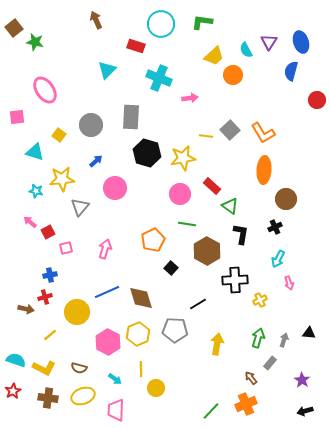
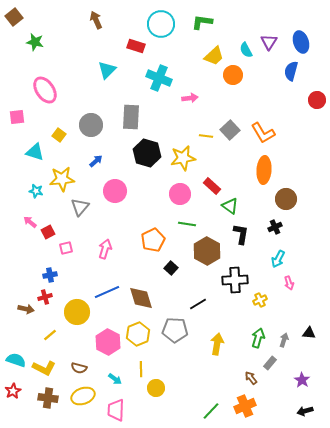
brown square at (14, 28): moved 11 px up
pink circle at (115, 188): moved 3 px down
orange cross at (246, 404): moved 1 px left, 2 px down
